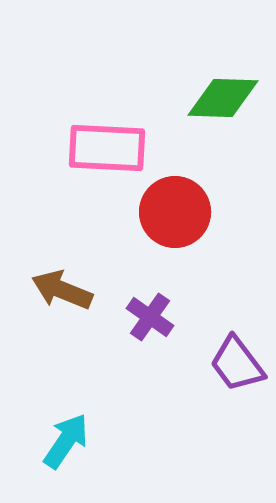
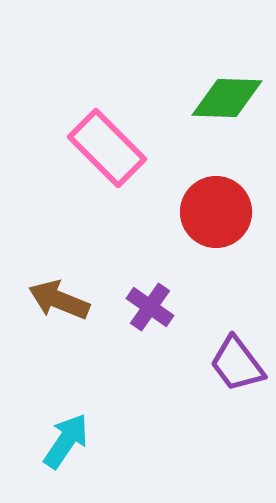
green diamond: moved 4 px right
pink rectangle: rotated 42 degrees clockwise
red circle: moved 41 px right
brown arrow: moved 3 px left, 10 px down
purple cross: moved 10 px up
